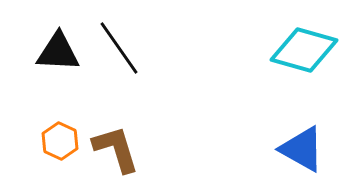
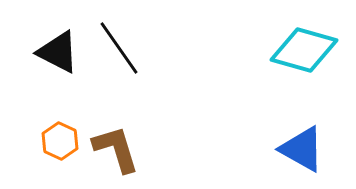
black triangle: rotated 24 degrees clockwise
